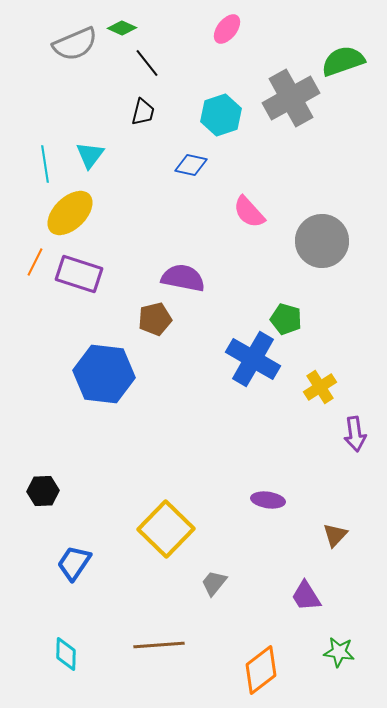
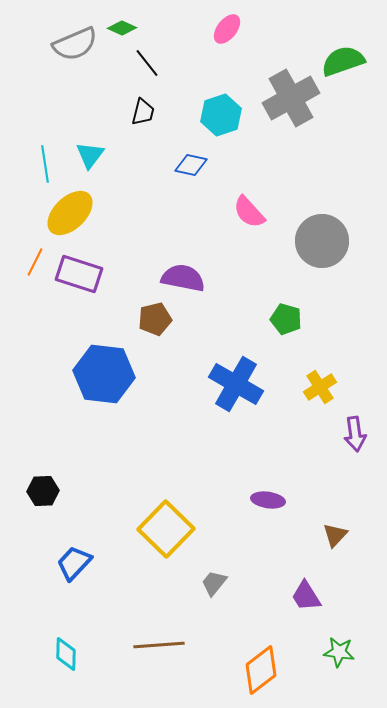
blue cross: moved 17 px left, 25 px down
blue trapezoid: rotated 9 degrees clockwise
